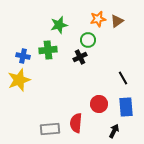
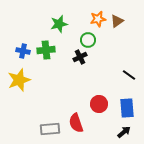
green star: moved 1 px up
green cross: moved 2 px left
blue cross: moved 5 px up
black line: moved 6 px right, 3 px up; rotated 24 degrees counterclockwise
blue rectangle: moved 1 px right, 1 px down
red semicircle: rotated 24 degrees counterclockwise
black arrow: moved 10 px right, 1 px down; rotated 24 degrees clockwise
